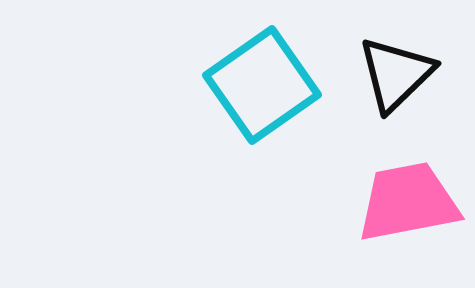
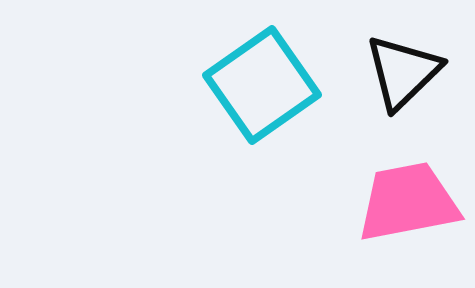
black triangle: moved 7 px right, 2 px up
